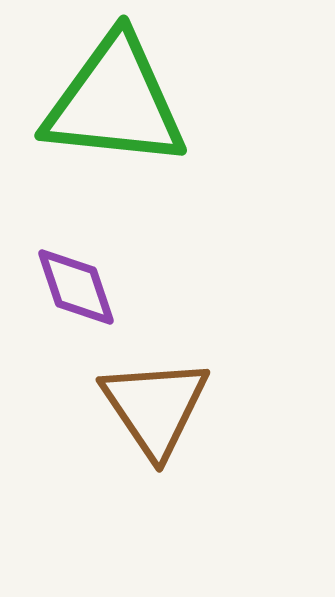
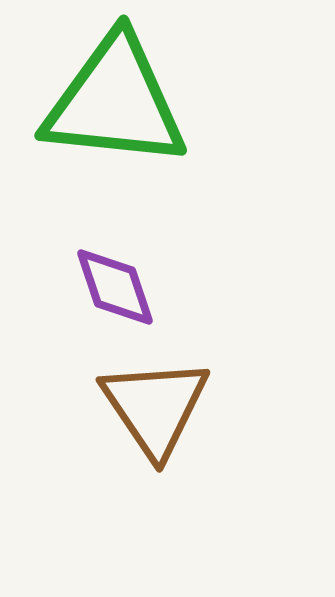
purple diamond: moved 39 px right
